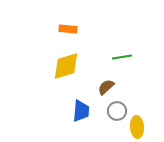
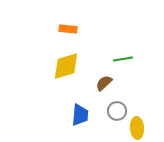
green line: moved 1 px right, 2 px down
brown semicircle: moved 2 px left, 4 px up
blue trapezoid: moved 1 px left, 4 px down
yellow ellipse: moved 1 px down
